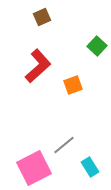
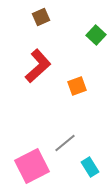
brown square: moved 1 px left
green square: moved 1 px left, 11 px up
orange square: moved 4 px right, 1 px down
gray line: moved 1 px right, 2 px up
pink square: moved 2 px left, 2 px up
